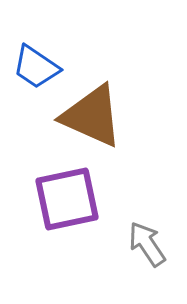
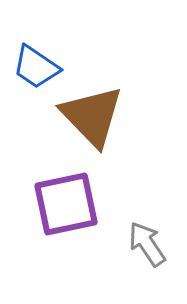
brown triangle: rotated 22 degrees clockwise
purple square: moved 1 px left, 5 px down
